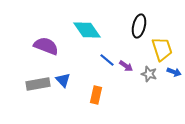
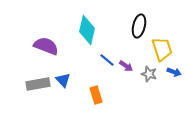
cyan diamond: rotated 48 degrees clockwise
orange rectangle: rotated 30 degrees counterclockwise
